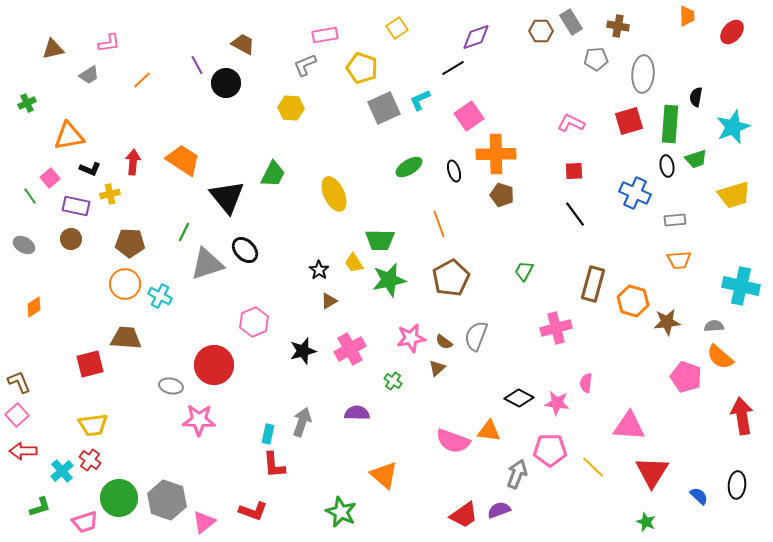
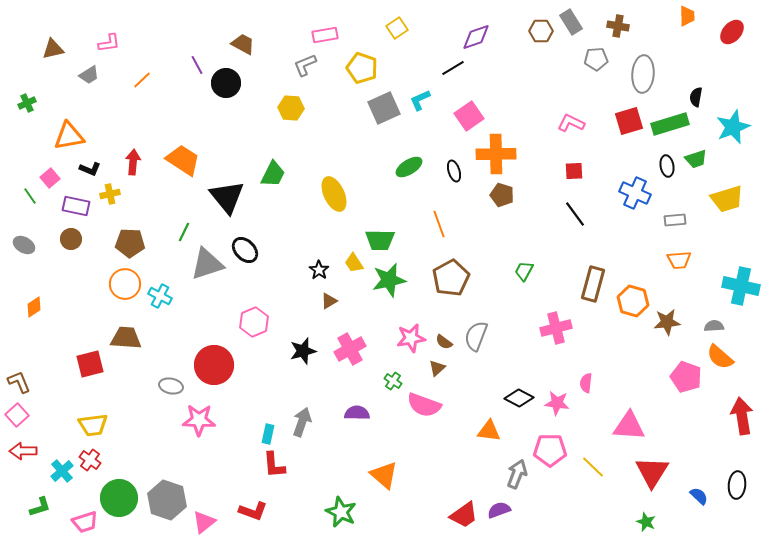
green rectangle at (670, 124): rotated 69 degrees clockwise
yellow trapezoid at (734, 195): moved 7 px left, 4 px down
pink semicircle at (453, 441): moved 29 px left, 36 px up
